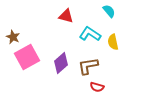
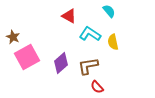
red triangle: moved 3 px right; rotated 14 degrees clockwise
red semicircle: rotated 32 degrees clockwise
